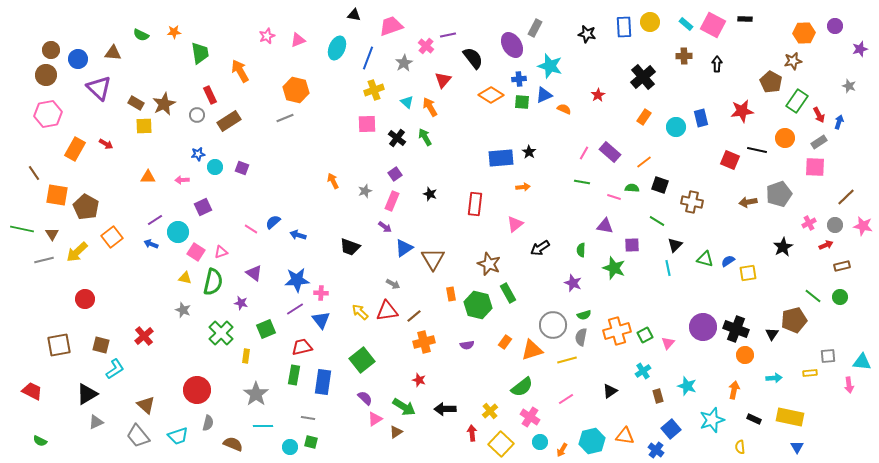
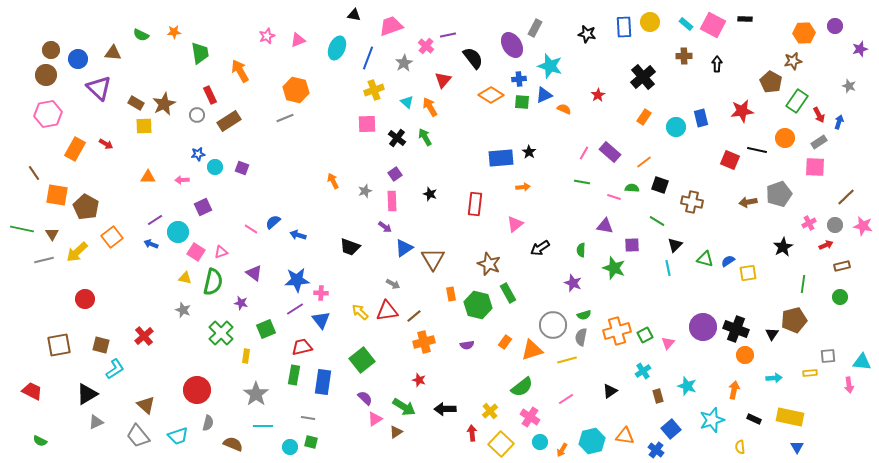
pink rectangle at (392, 201): rotated 24 degrees counterclockwise
green line at (813, 296): moved 10 px left, 12 px up; rotated 60 degrees clockwise
